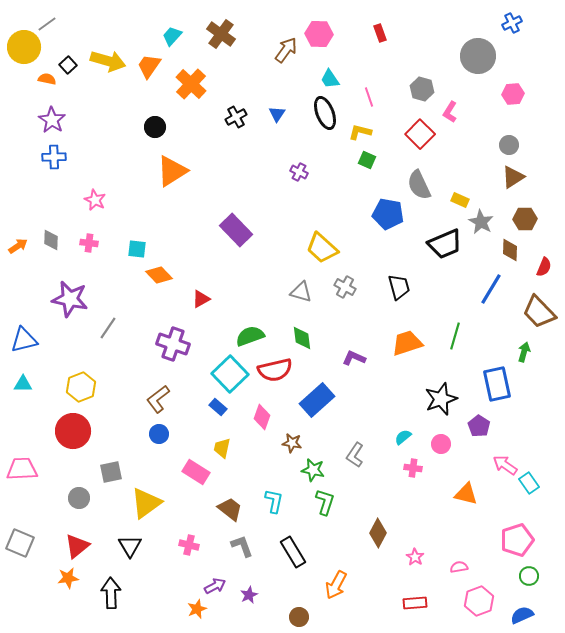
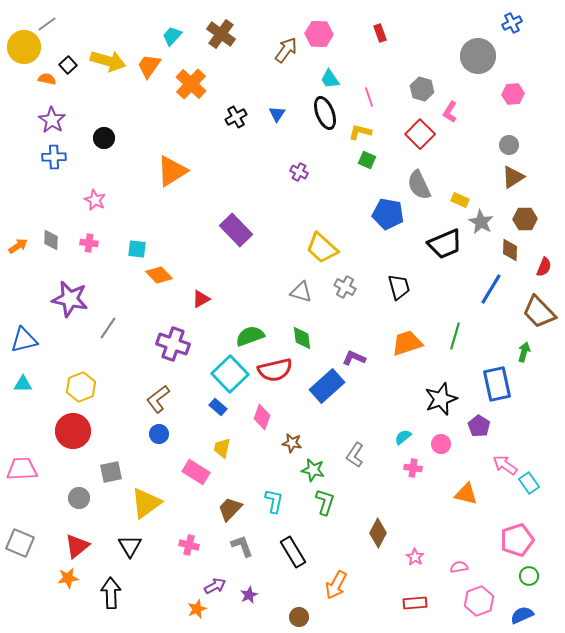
black circle at (155, 127): moved 51 px left, 11 px down
blue rectangle at (317, 400): moved 10 px right, 14 px up
brown trapezoid at (230, 509): rotated 84 degrees counterclockwise
